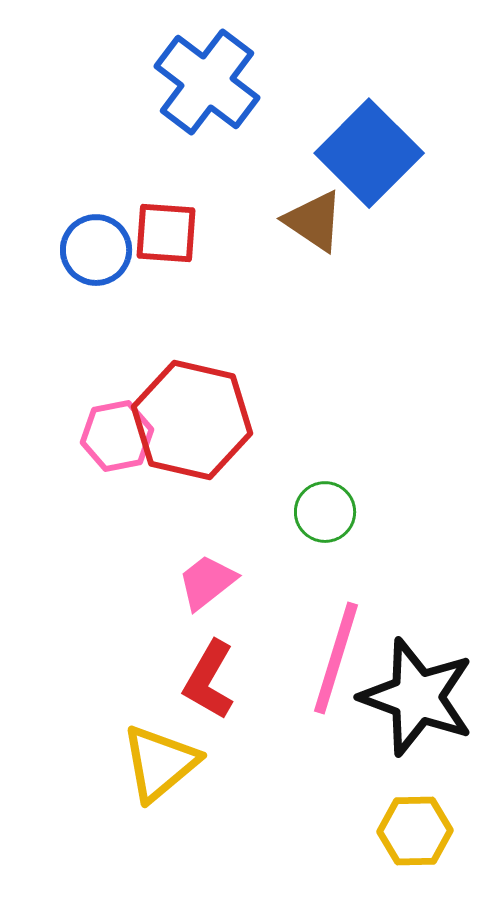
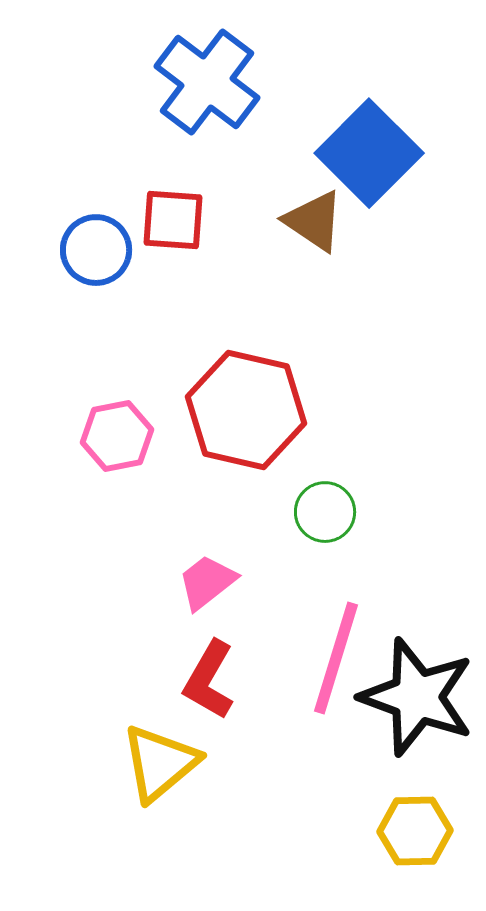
red square: moved 7 px right, 13 px up
red hexagon: moved 54 px right, 10 px up
